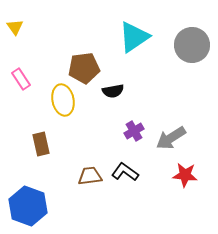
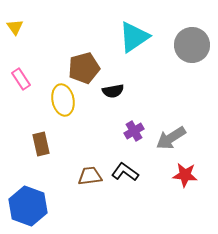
brown pentagon: rotated 8 degrees counterclockwise
